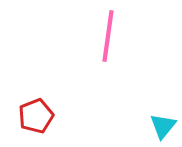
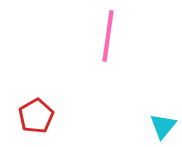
red pentagon: rotated 8 degrees counterclockwise
